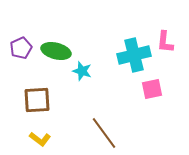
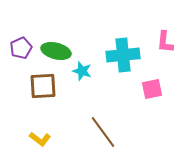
cyan cross: moved 11 px left; rotated 8 degrees clockwise
brown square: moved 6 px right, 14 px up
brown line: moved 1 px left, 1 px up
